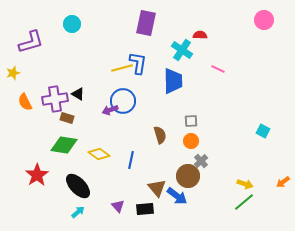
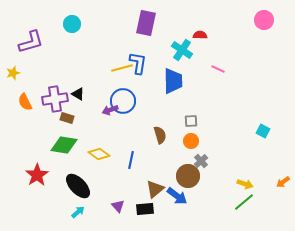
brown triangle: moved 2 px left, 1 px down; rotated 30 degrees clockwise
